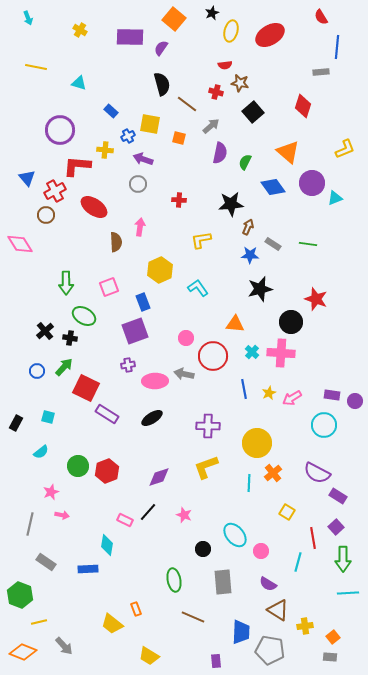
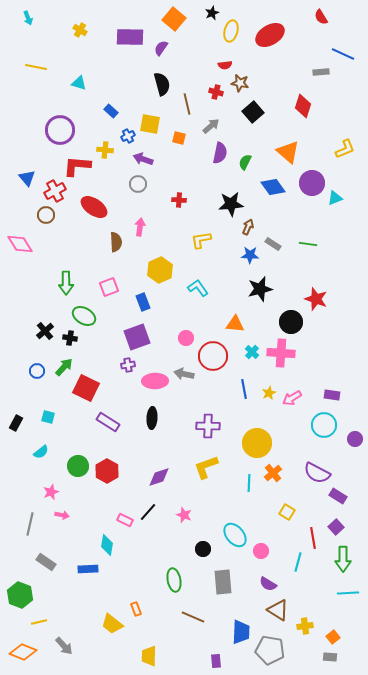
blue line at (337, 47): moved 6 px right, 7 px down; rotated 70 degrees counterclockwise
brown line at (187, 104): rotated 40 degrees clockwise
purple square at (135, 331): moved 2 px right, 6 px down
purple circle at (355, 401): moved 38 px down
purple rectangle at (107, 414): moved 1 px right, 8 px down
black ellipse at (152, 418): rotated 55 degrees counterclockwise
red hexagon at (107, 471): rotated 10 degrees counterclockwise
yellow trapezoid at (149, 656): rotated 60 degrees clockwise
